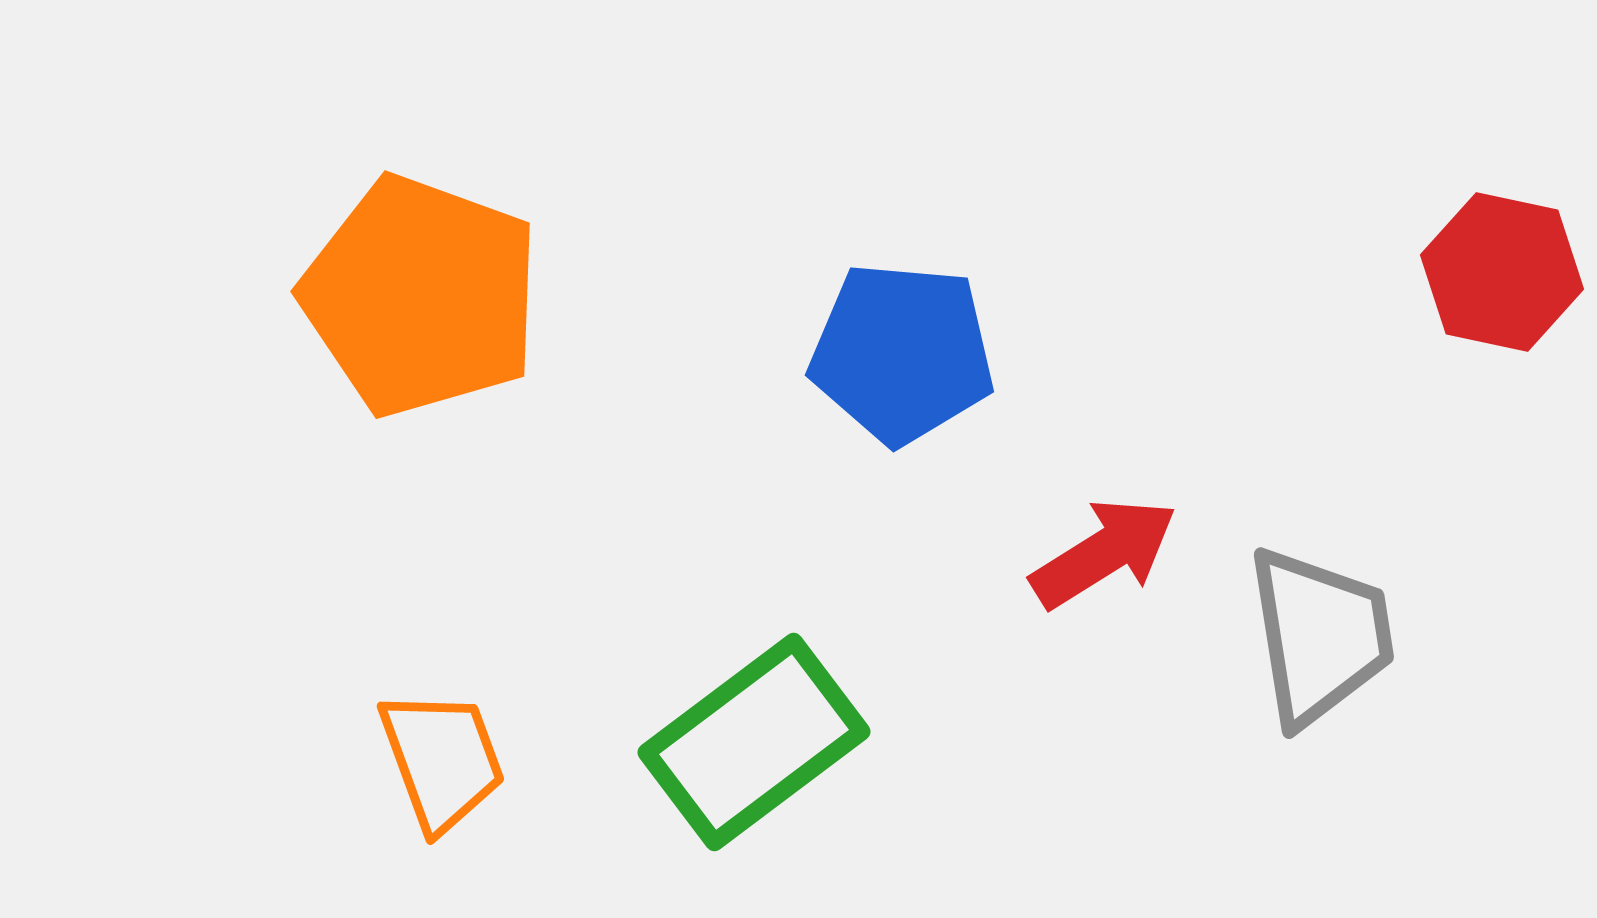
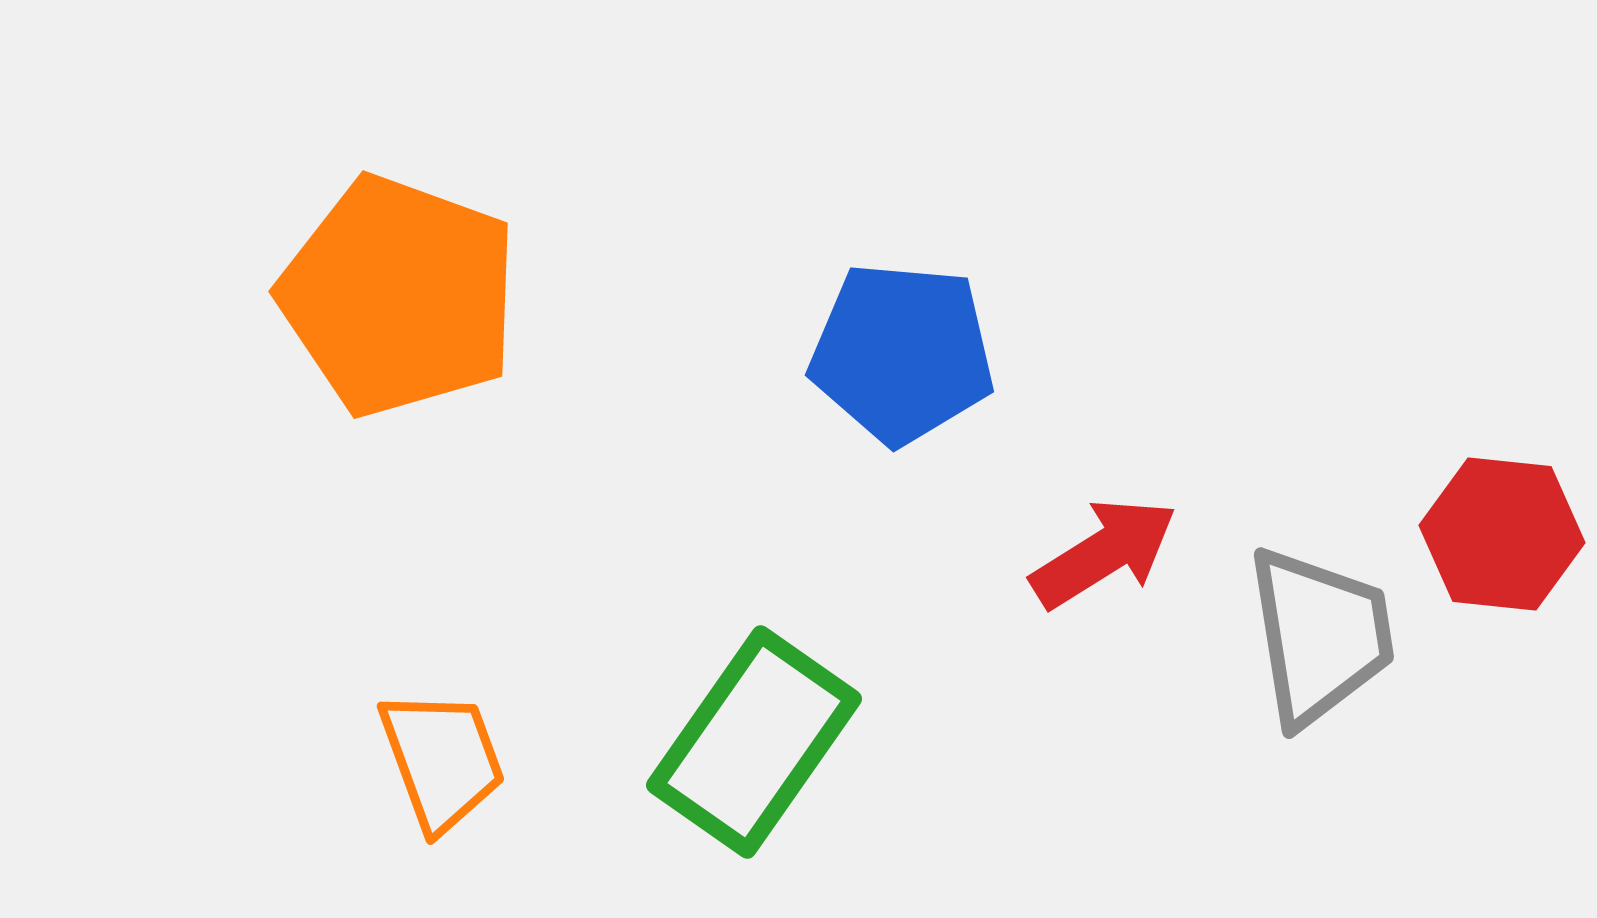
red hexagon: moved 262 px down; rotated 6 degrees counterclockwise
orange pentagon: moved 22 px left
green rectangle: rotated 18 degrees counterclockwise
